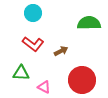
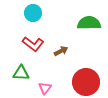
red circle: moved 4 px right, 2 px down
pink triangle: moved 1 px right, 1 px down; rotated 40 degrees clockwise
